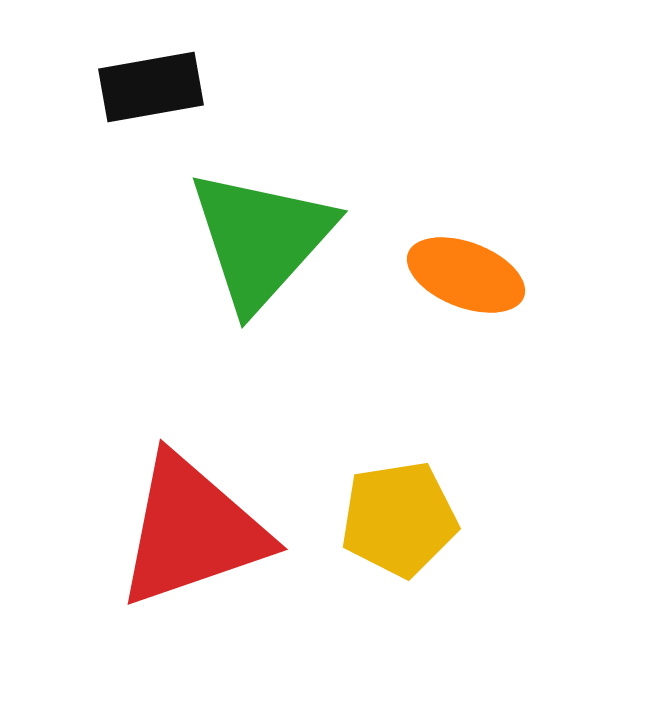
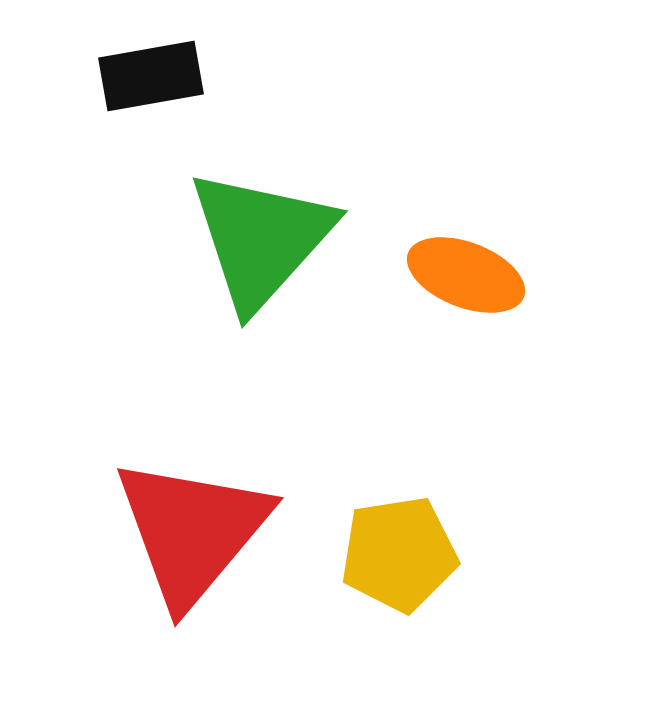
black rectangle: moved 11 px up
yellow pentagon: moved 35 px down
red triangle: rotated 31 degrees counterclockwise
